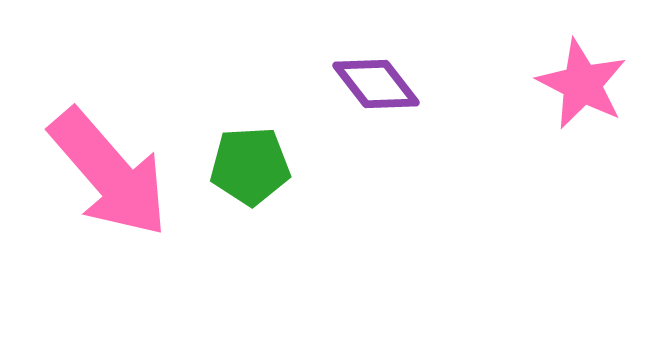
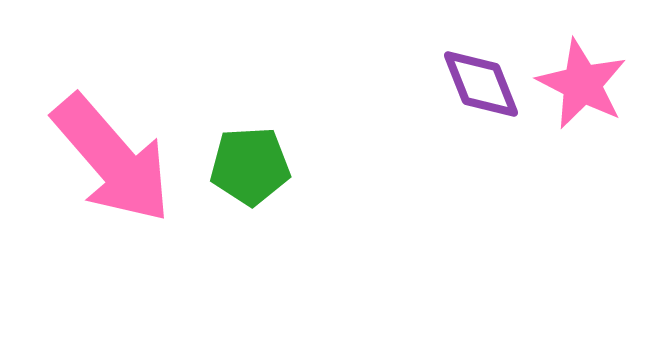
purple diamond: moved 105 px right; rotated 16 degrees clockwise
pink arrow: moved 3 px right, 14 px up
